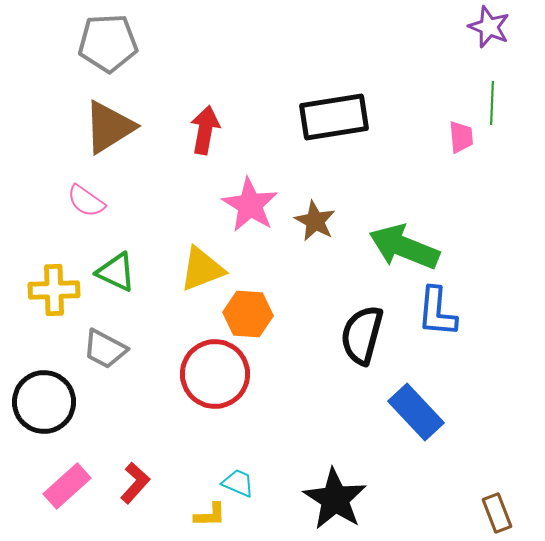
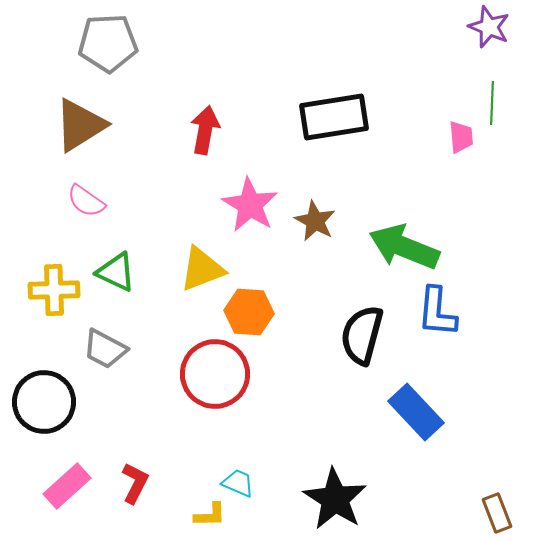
brown triangle: moved 29 px left, 2 px up
orange hexagon: moved 1 px right, 2 px up
red L-shape: rotated 15 degrees counterclockwise
